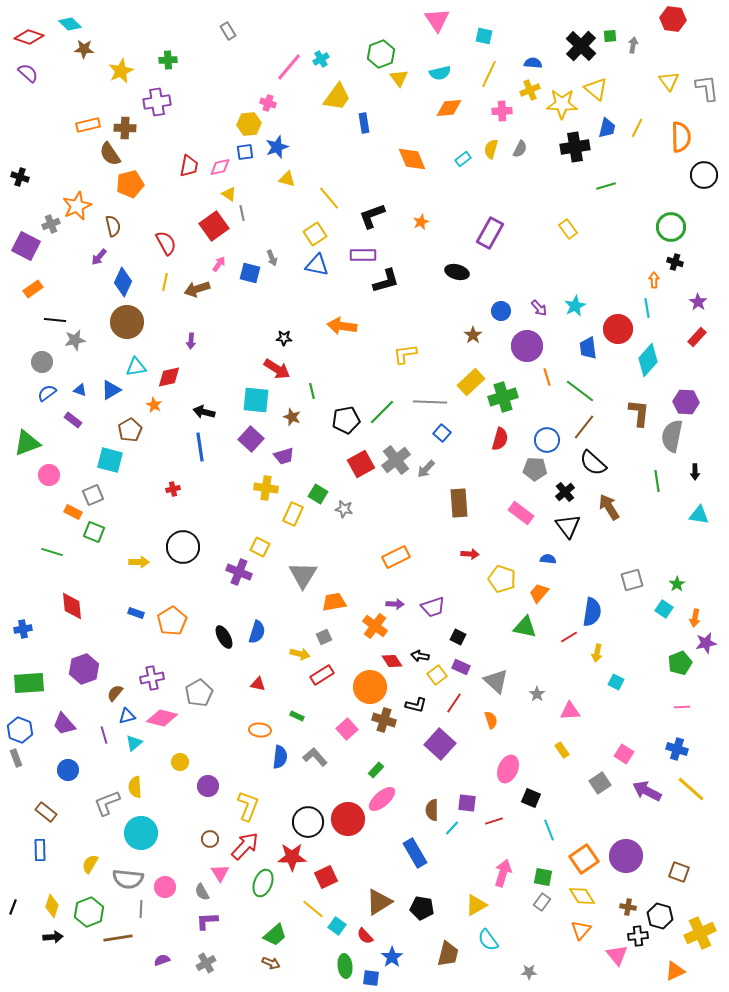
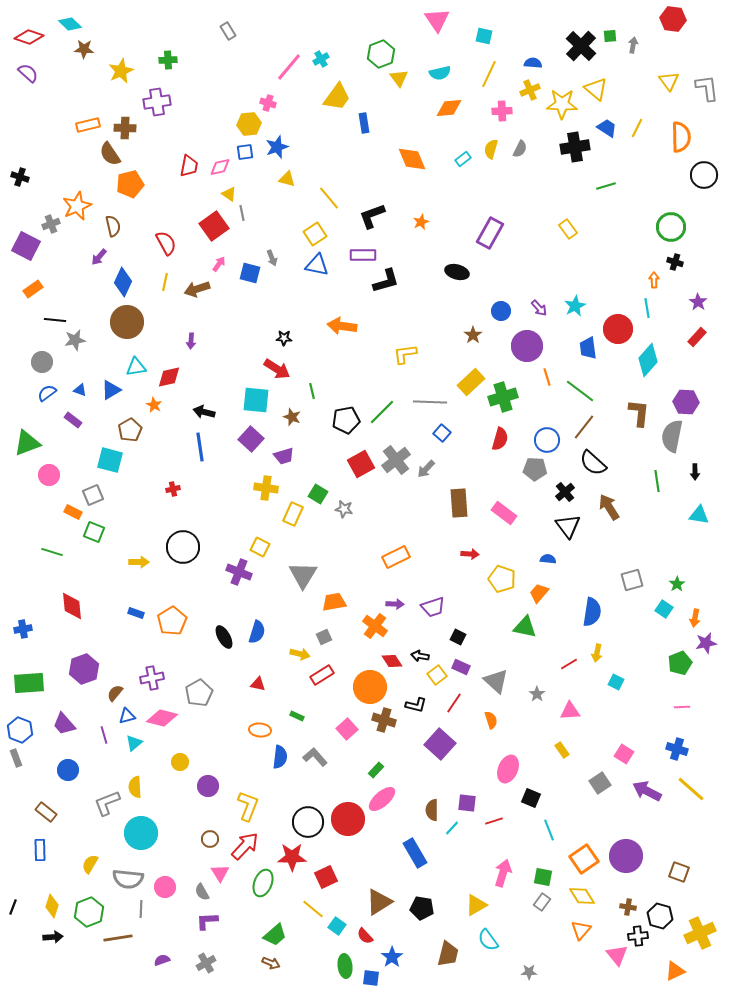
blue trapezoid at (607, 128): rotated 70 degrees counterclockwise
pink rectangle at (521, 513): moved 17 px left
red line at (569, 637): moved 27 px down
